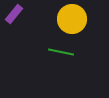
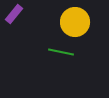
yellow circle: moved 3 px right, 3 px down
